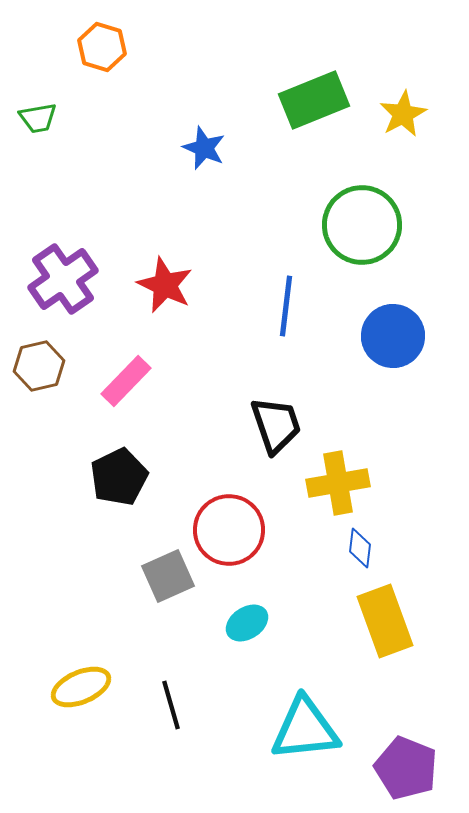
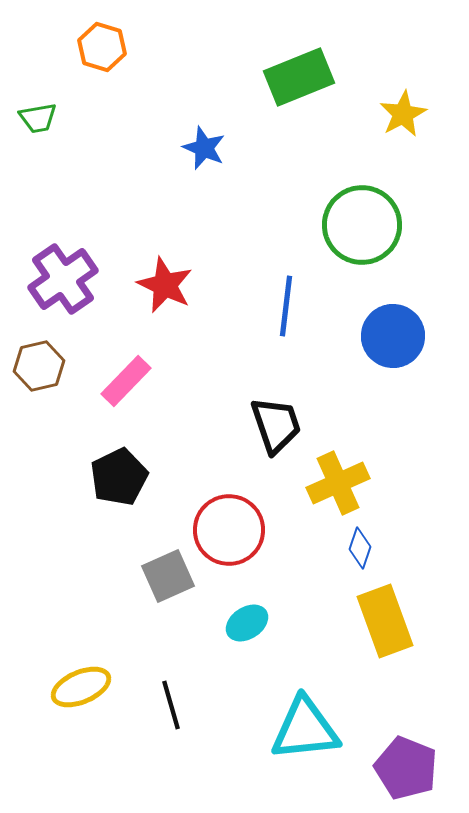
green rectangle: moved 15 px left, 23 px up
yellow cross: rotated 14 degrees counterclockwise
blue diamond: rotated 12 degrees clockwise
